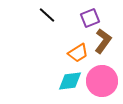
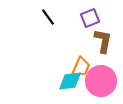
black line: moved 1 px right, 2 px down; rotated 12 degrees clockwise
brown L-shape: rotated 25 degrees counterclockwise
orange trapezoid: moved 3 px right, 14 px down; rotated 35 degrees counterclockwise
pink circle: moved 1 px left
